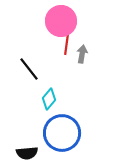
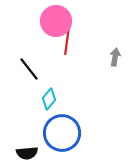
pink circle: moved 5 px left
gray arrow: moved 33 px right, 3 px down
